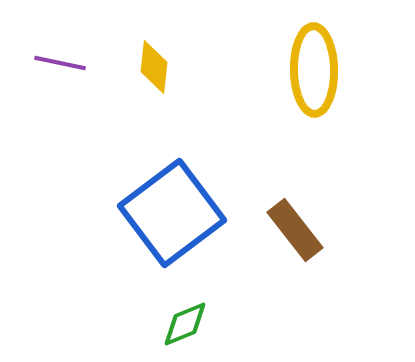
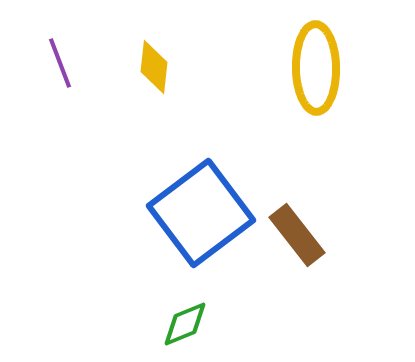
purple line: rotated 57 degrees clockwise
yellow ellipse: moved 2 px right, 2 px up
blue square: moved 29 px right
brown rectangle: moved 2 px right, 5 px down
